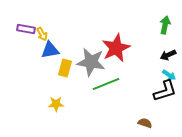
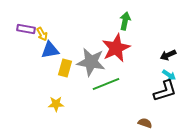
green arrow: moved 40 px left, 4 px up
